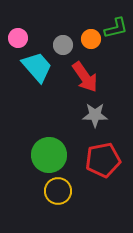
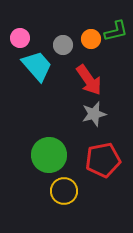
green L-shape: moved 3 px down
pink circle: moved 2 px right
cyan trapezoid: moved 1 px up
red arrow: moved 4 px right, 3 px down
gray star: moved 1 px left, 1 px up; rotated 15 degrees counterclockwise
yellow circle: moved 6 px right
